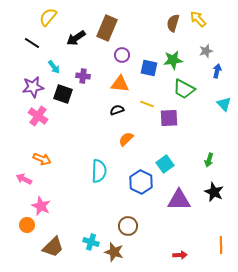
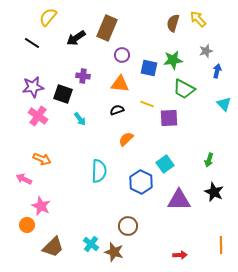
cyan arrow: moved 26 px right, 52 px down
cyan cross: moved 2 px down; rotated 21 degrees clockwise
